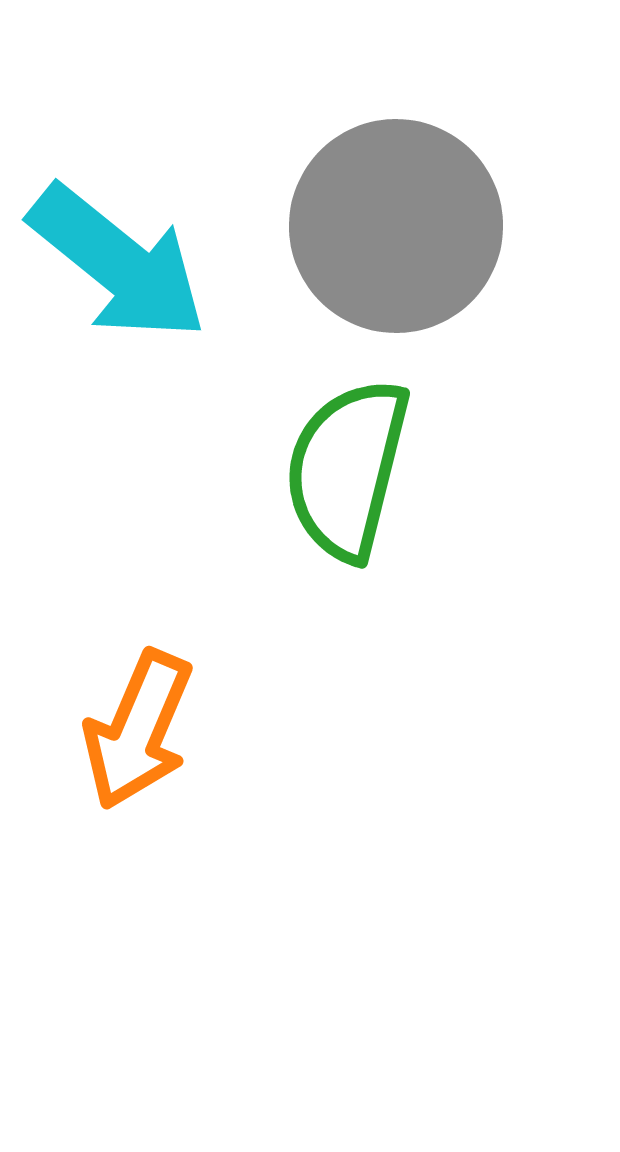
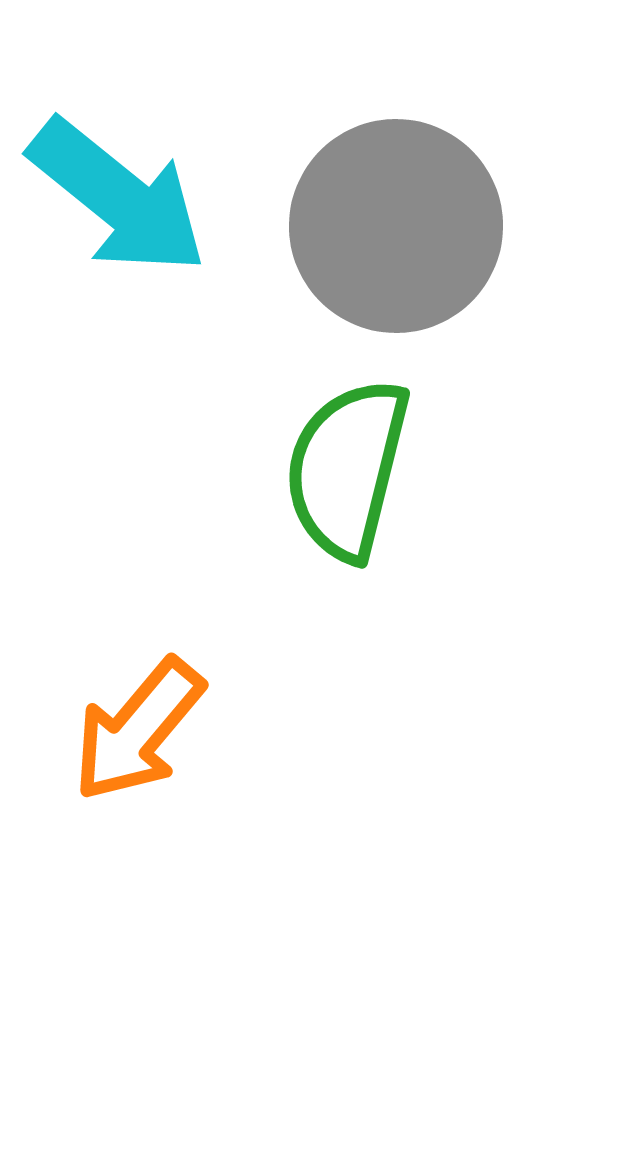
cyan arrow: moved 66 px up
orange arrow: rotated 17 degrees clockwise
